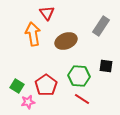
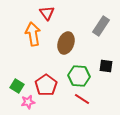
brown ellipse: moved 2 px down; rotated 50 degrees counterclockwise
